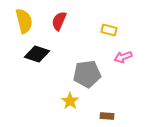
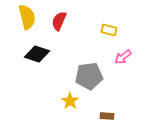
yellow semicircle: moved 3 px right, 4 px up
pink arrow: rotated 18 degrees counterclockwise
gray pentagon: moved 2 px right, 2 px down
